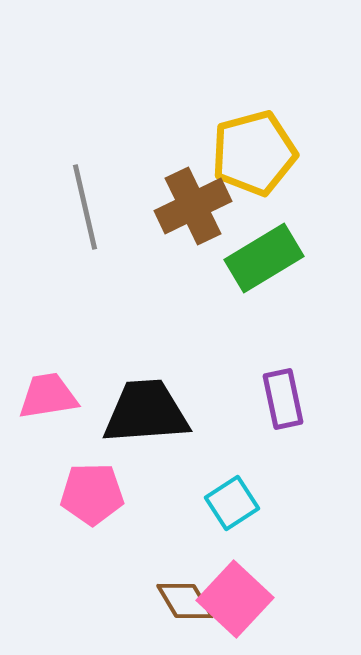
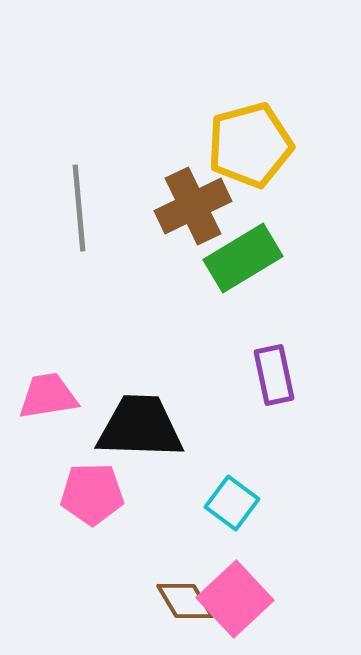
yellow pentagon: moved 4 px left, 8 px up
gray line: moved 6 px left, 1 px down; rotated 8 degrees clockwise
green rectangle: moved 21 px left
purple rectangle: moved 9 px left, 24 px up
black trapezoid: moved 6 px left, 15 px down; rotated 6 degrees clockwise
cyan square: rotated 20 degrees counterclockwise
pink square: rotated 4 degrees clockwise
